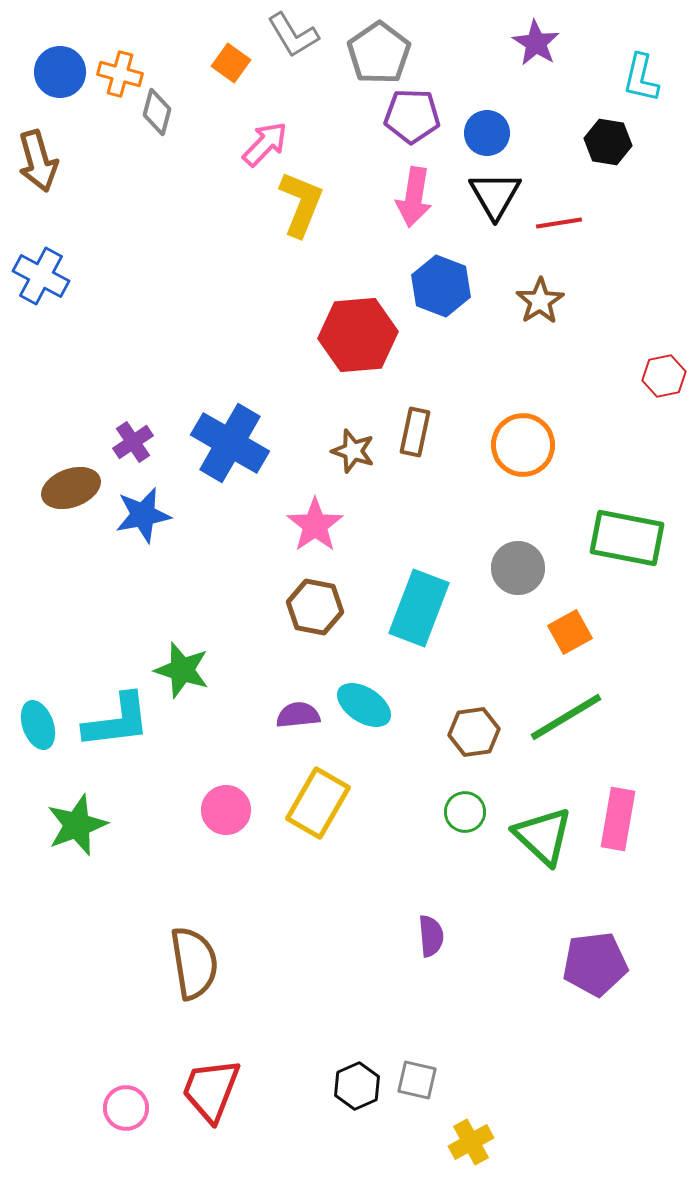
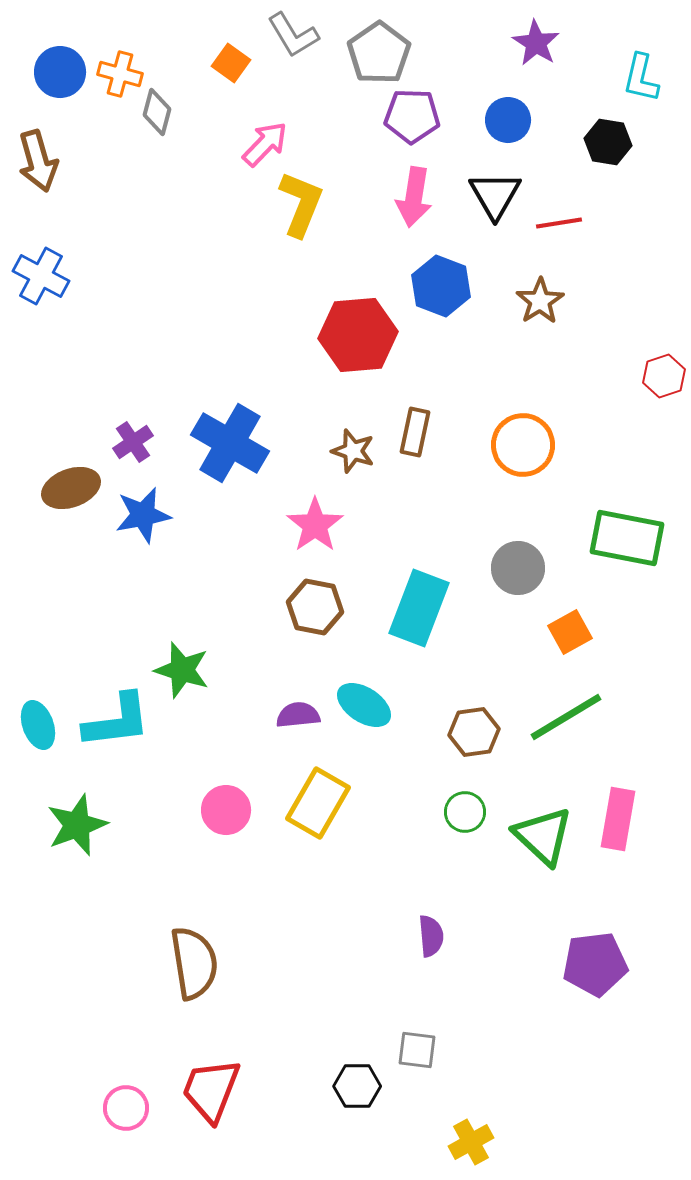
blue circle at (487, 133): moved 21 px right, 13 px up
red hexagon at (664, 376): rotated 6 degrees counterclockwise
gray square at (417, 1080): moved 30 px up; rotated 6 degrees counterclockwise
black hexagon at (357, 1086): rotated 24 degrees clockwise
